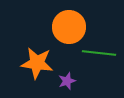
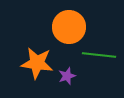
green line: moved 2 px down
purple star: moved 5 px up
